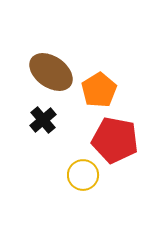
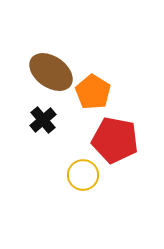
orange pentagon: moved 6 px left, 2 px down; rotated 8 degrees counterclockwise
